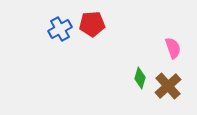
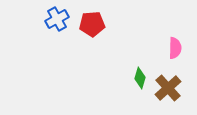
blue cross: moved 3 px left, 10 px up
pink semicircle: moved 2 px right; rotated 20 degrees clockwise
brown cross: moved 2 px down
